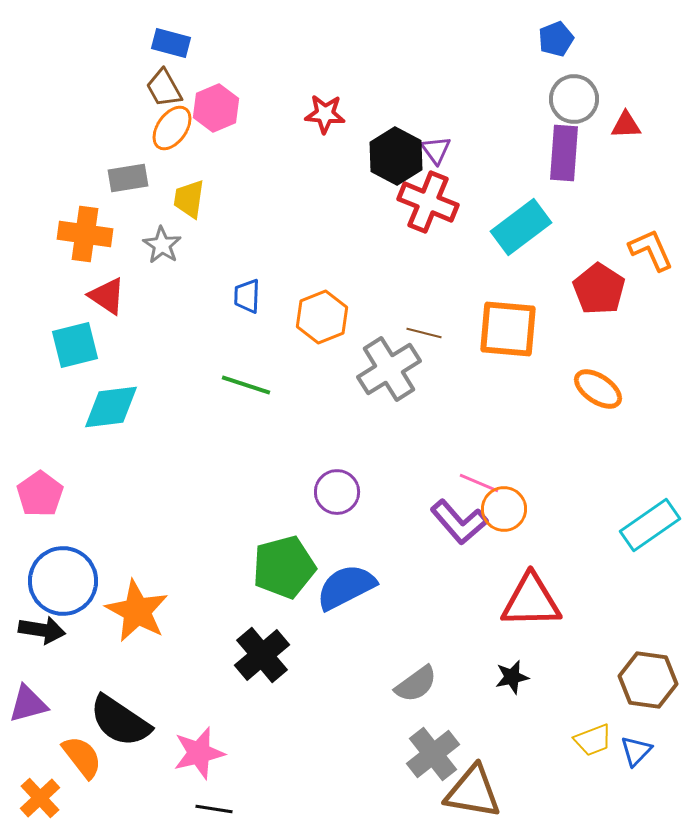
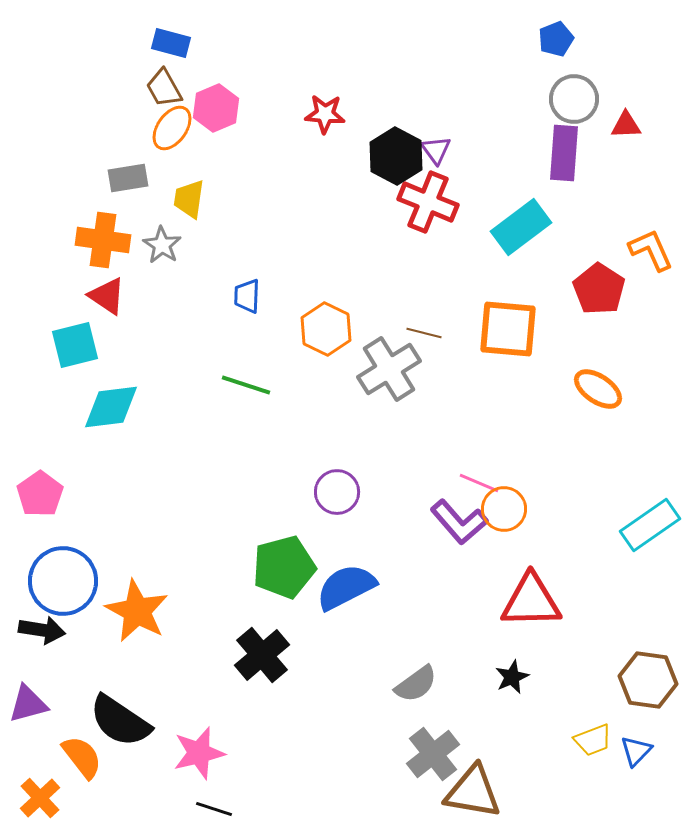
orange cross at (85, 234): moved 18 px right, 6 px down
orange hexagon at (322, 317): moved 4 px right, 12 px down; rotated 12 degrees counterclockwise
black star at (512, 677): rotated 12 degrees counterclockwise
black line at (214, 809): rotated 9 degrees clockwise
